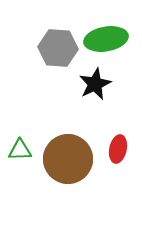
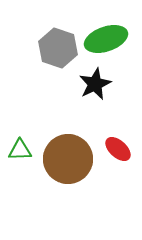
green ellipse: rotated 9 degrees counterclockwise
gray hexagon: rotated 15 degrees clockwise
red ellipse: rotated 60 degrees counterclockwise
